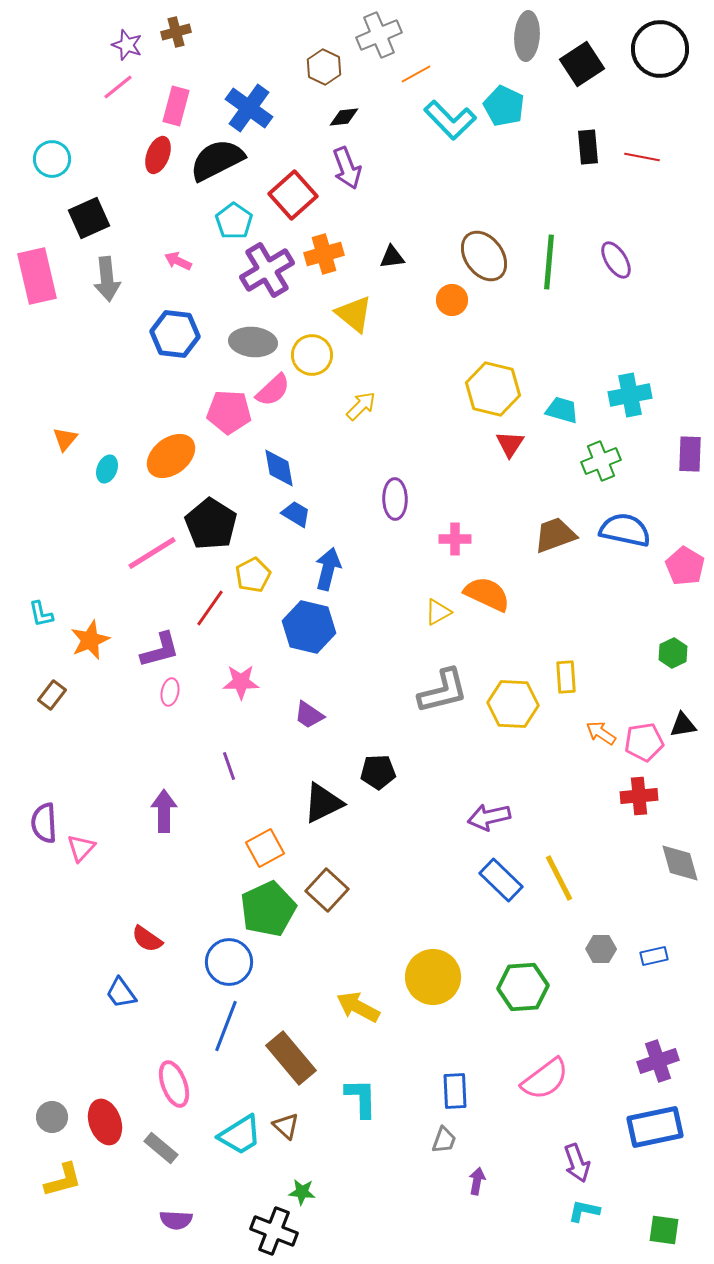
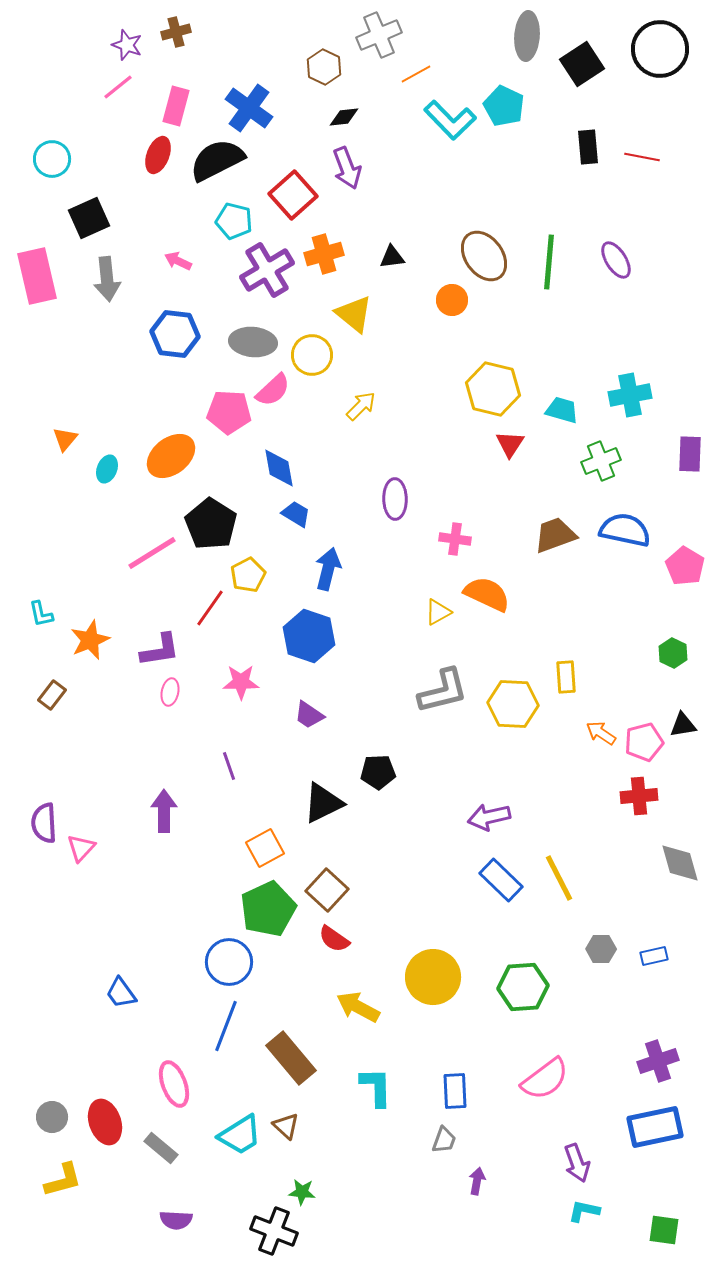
cyan pentagon at (234, 221): rotated 21 degrees counterclockwise
pink cross at (455, 539): rotated 8 degrees clockwise
yellow pentagon at (253, 575): moved 5 px left
blue hexagon at (309, 627): moved 9 px down; rotated 6 degrees clockwise
purple L-shape at (160, 650): rotated 6 degrees clockwise
green hexagon at (673, 653): rotated 8 degrees counterclockwise
pink pentagon at (644, 742): rotated 6 degrees counterclockwise
red semicircle at (147, 939): moved 187 px right
cyan L-shape at (361, 1098): moved 15 px right, 11 px up
